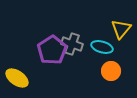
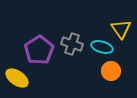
yellow triangle: rotated 15 degrees counterclockwise
purple pentagon: moved 13 px left
